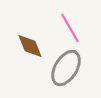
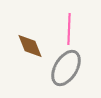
pink line: moved 1 px left, 1 px down; rotated 32 degrees clockwise
